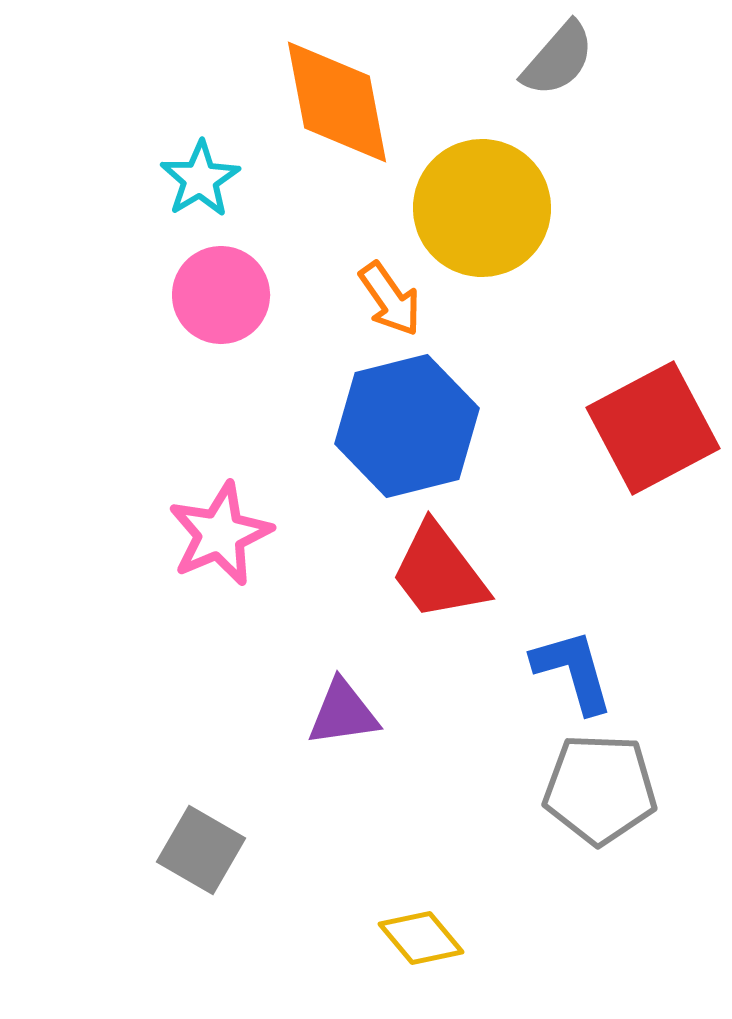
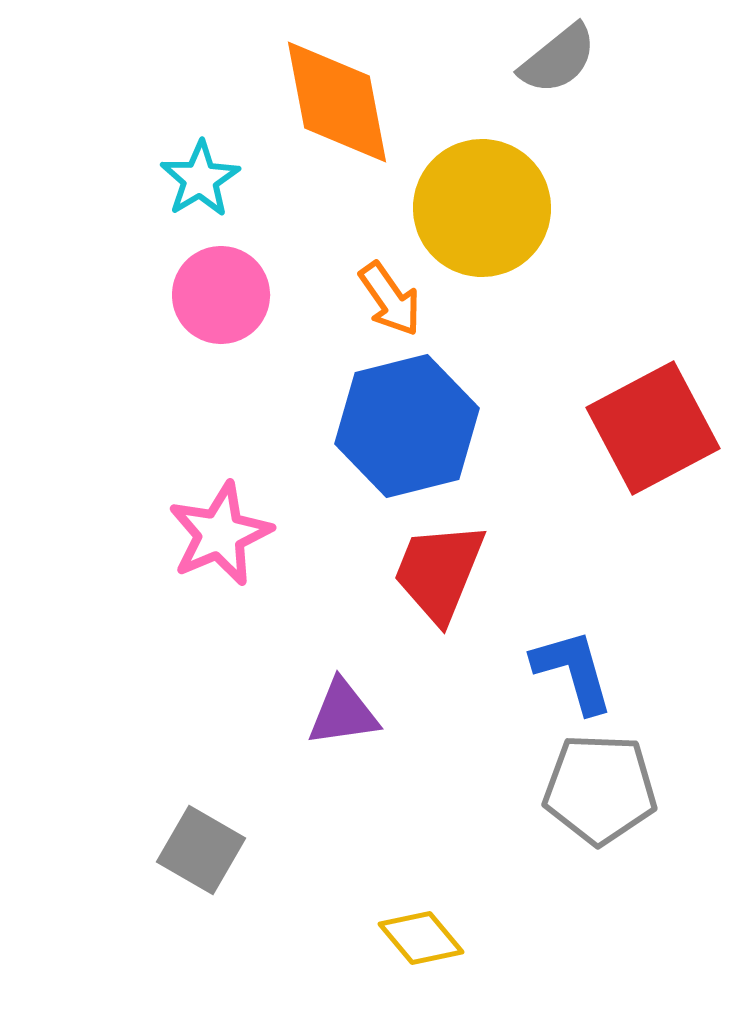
gray semicircle: rotated 10 degrees clockwise
red trapezoid: rotated 59 degrees clockwise
